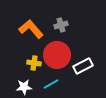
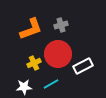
orange L-shape: rotated 110 degrees clockwise
red circle: moved 1 px right, 1 px up
yellow cross: rotated 32 degrees counterclockwise
